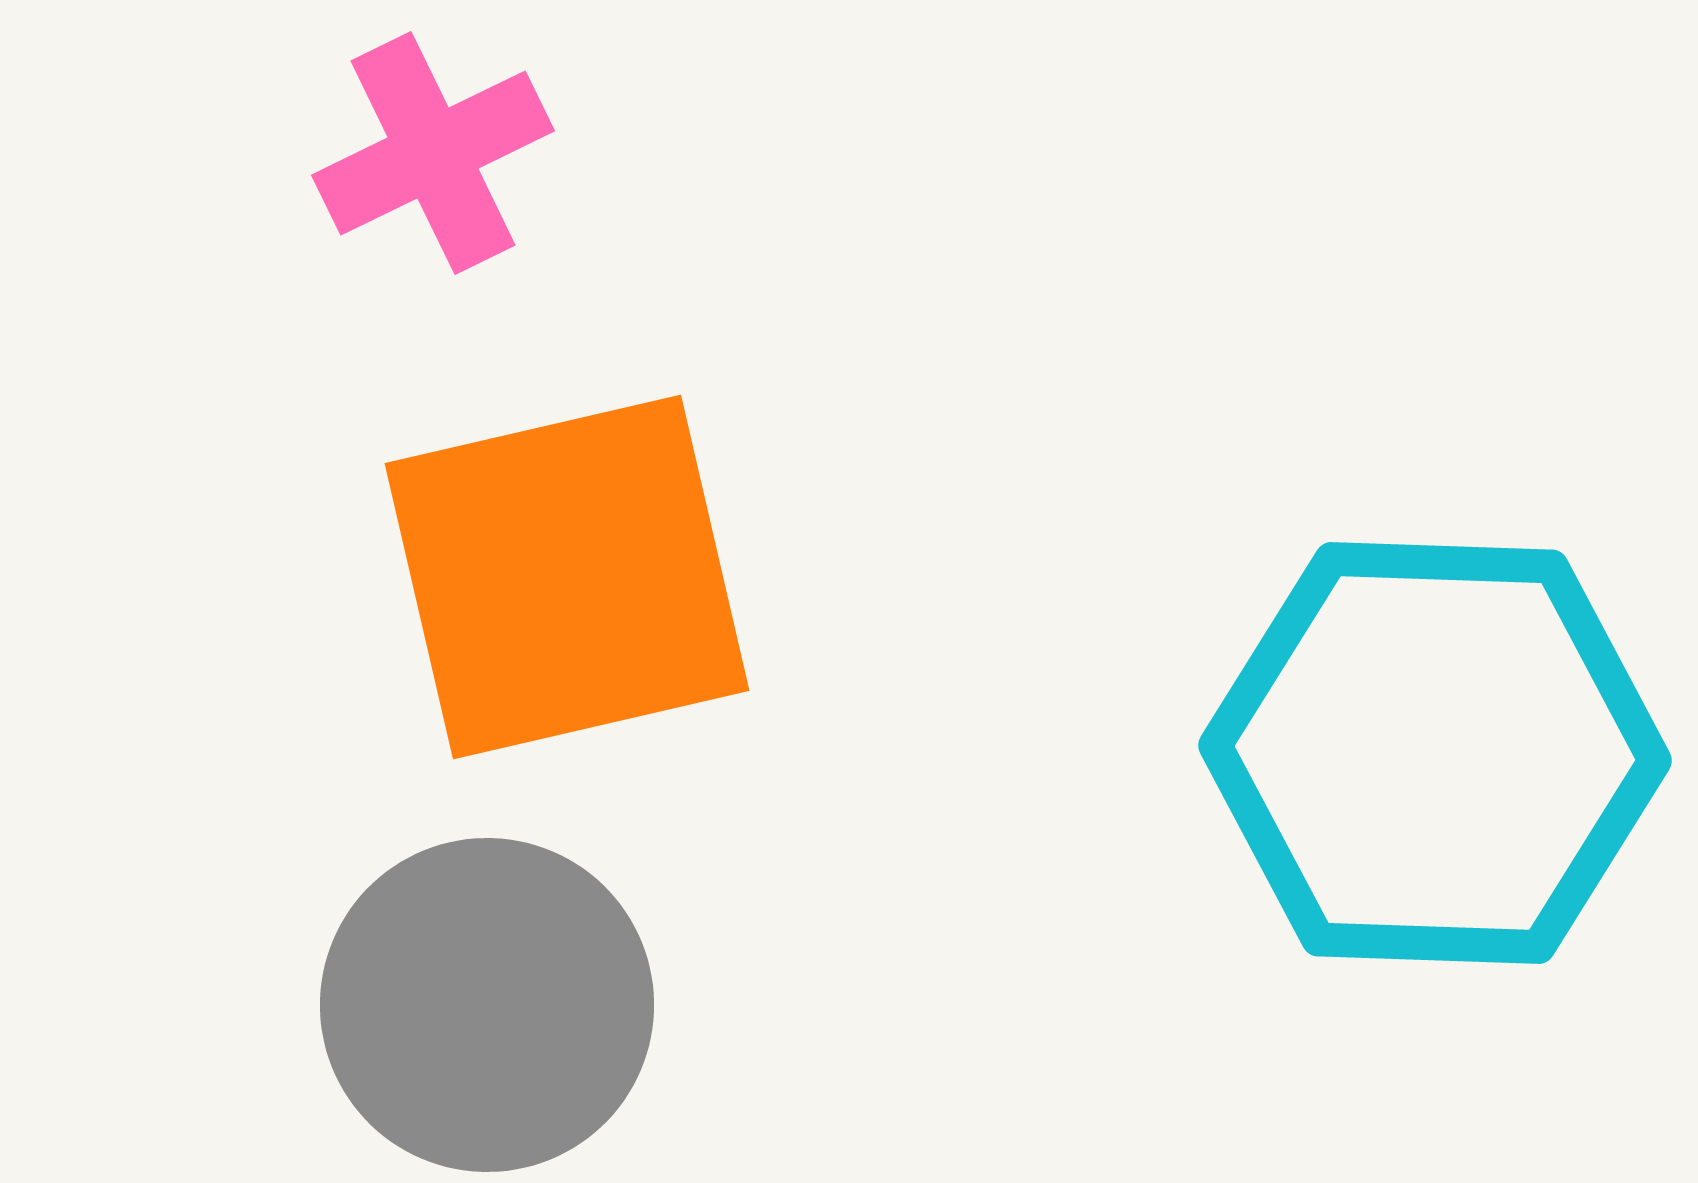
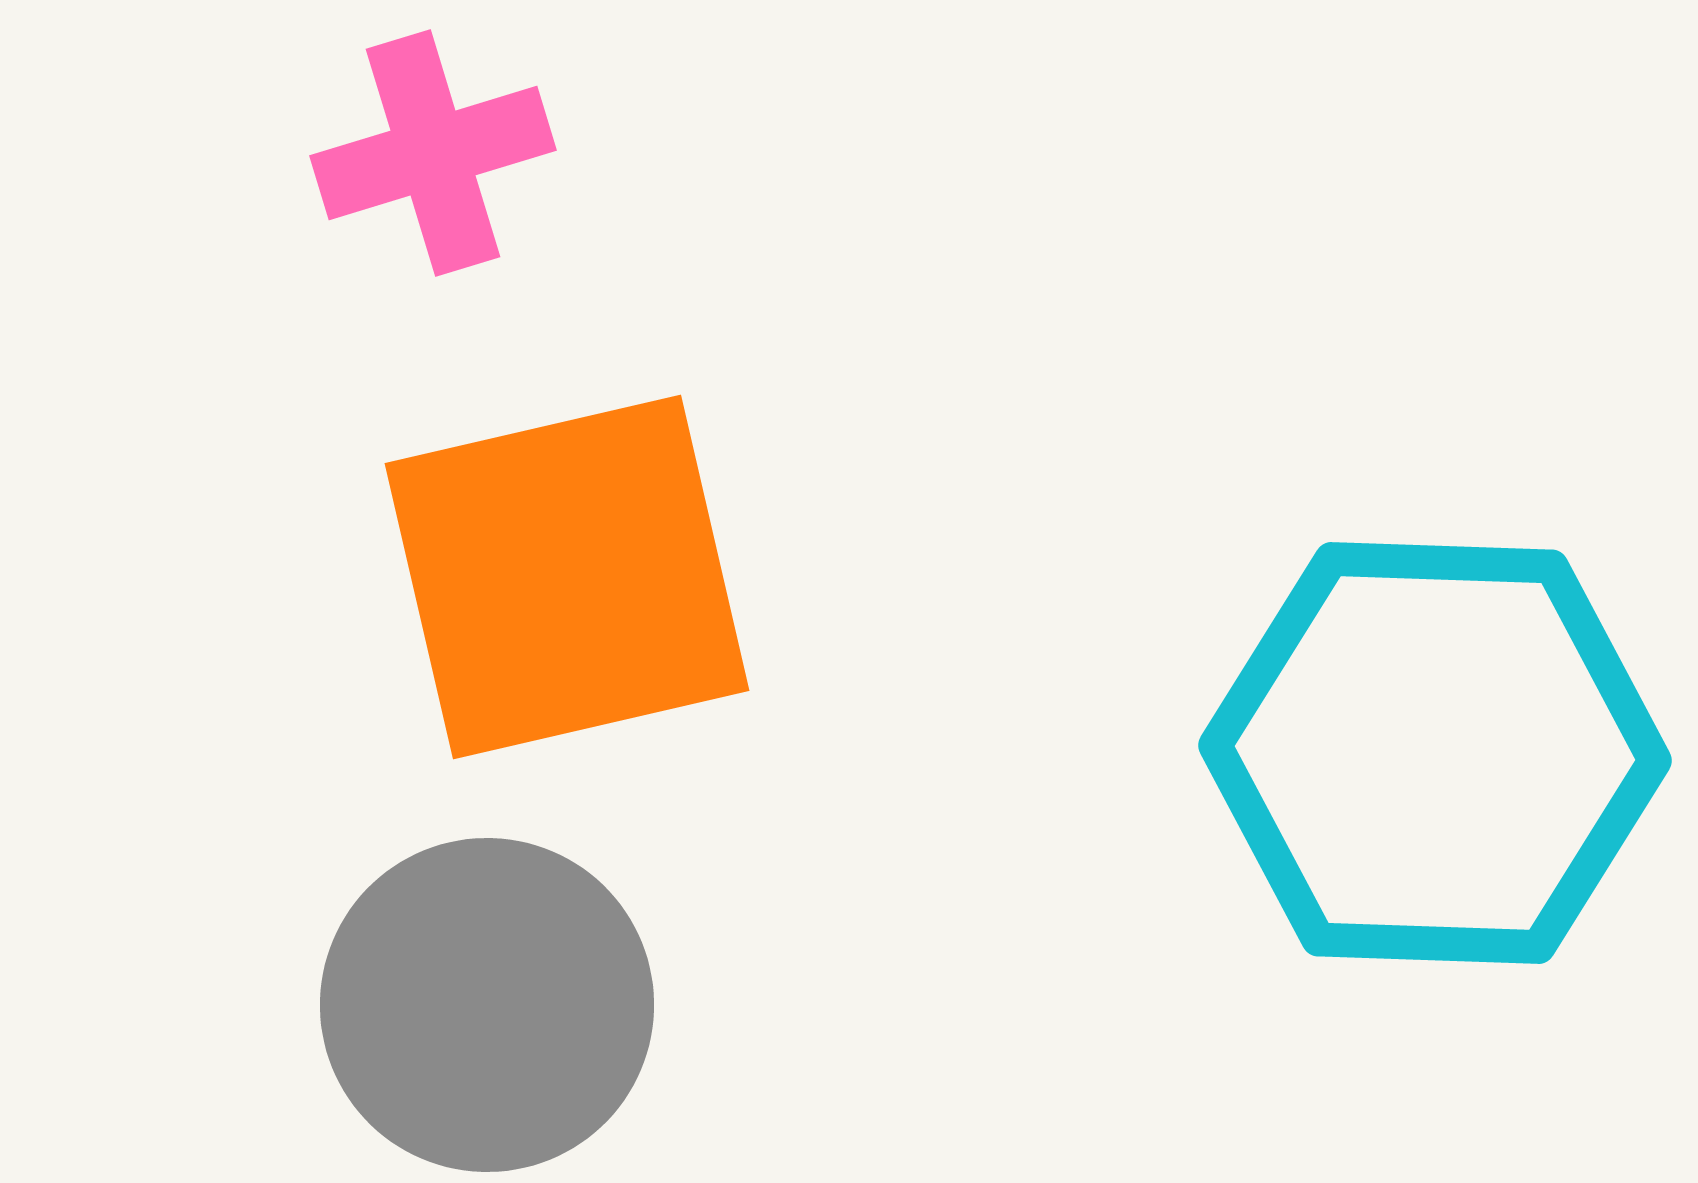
pink cross: rotated 9 degrees clockwise
